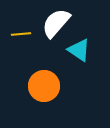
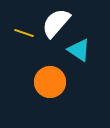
yellow line: moved 3 px right, 1 px up; rotated 24 degrees clockwise
orange circle: moved 6 px right, 4 px up
